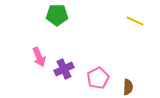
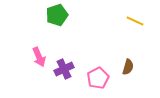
green pentagon: rotated 20 degrees counterclockwise
brown semicircle: moved 20 px up; rotated 14 degrees clockwise
